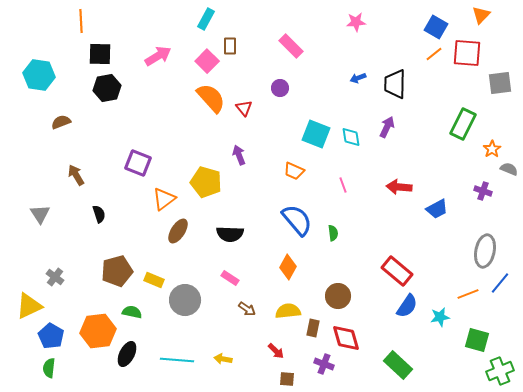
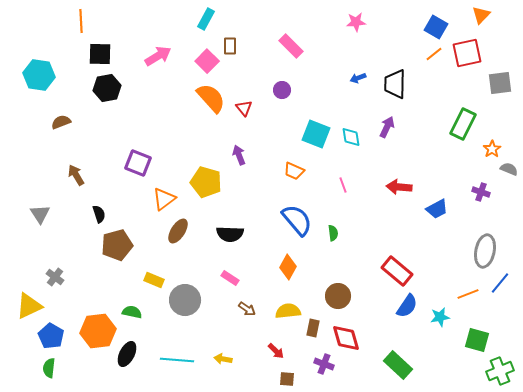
red square at (467, 53): rotated 16 degrees counterclockwise
purple circle at (280, 88): moved 2 px right, 2 px down
purple cross at (483, 191): moved 2 px left, 1 px down
brown pentagon at (117, 271): moved 26 px up
